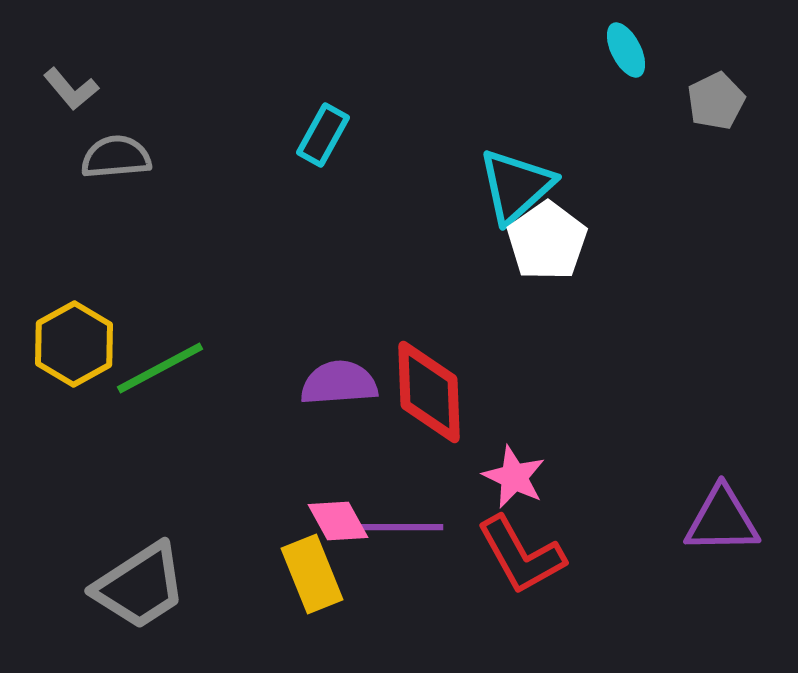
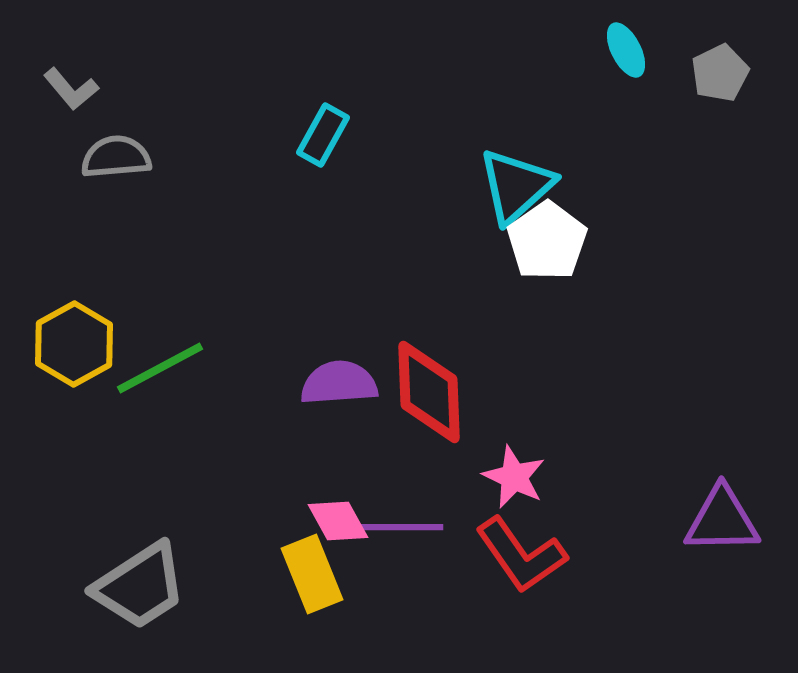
gray pentagon: moved 4 px right, 28 px up
red L-shape: rotated 6 degrees counterclockwise
